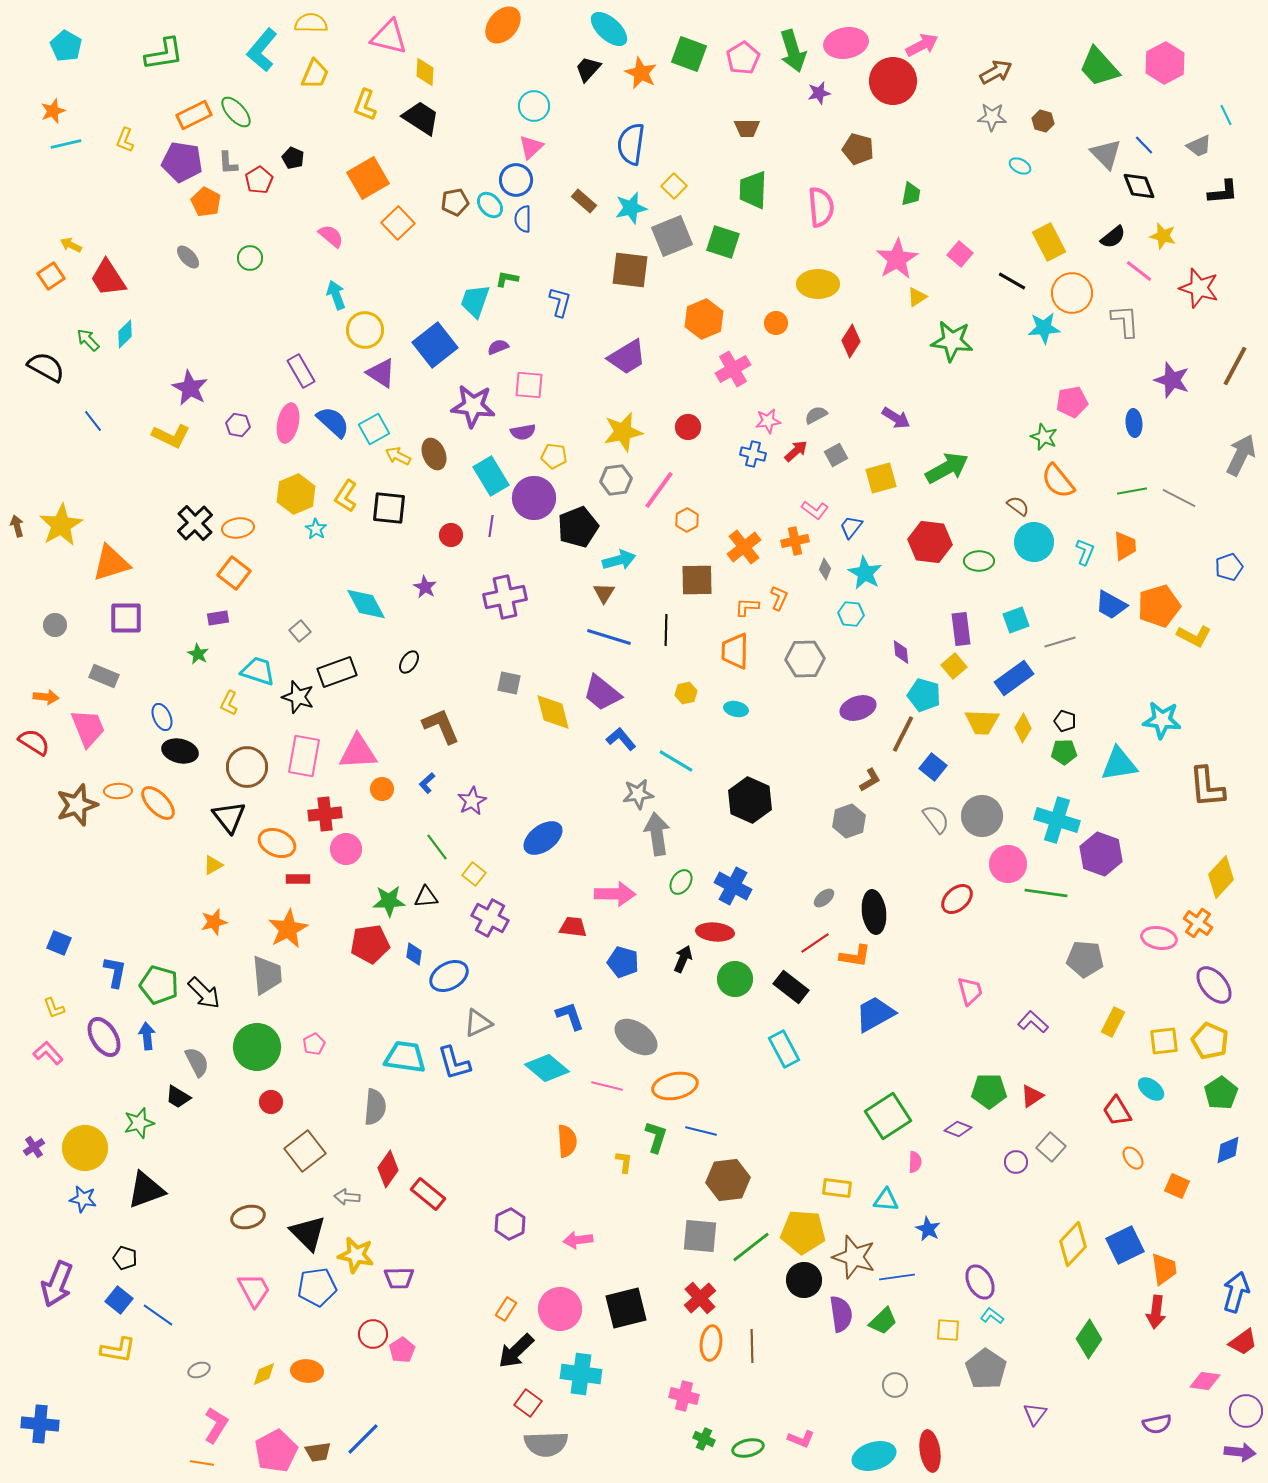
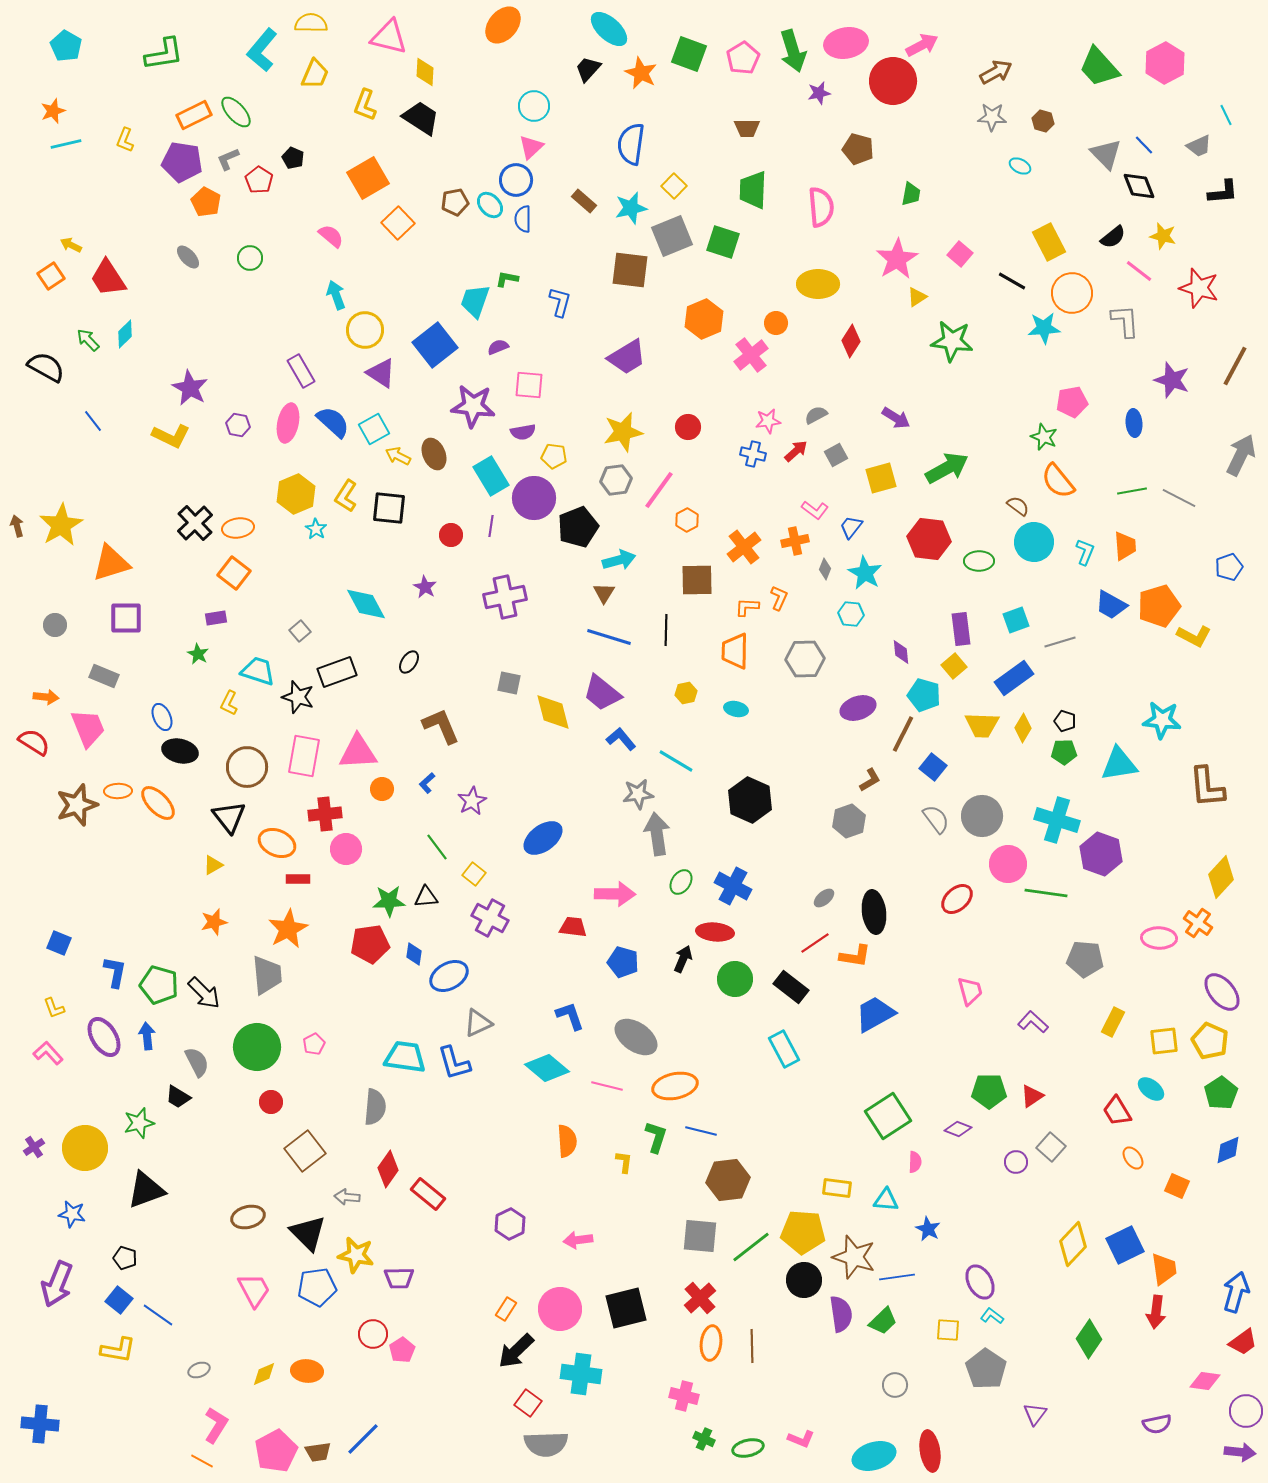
gray L-shape at (228, 163): moved 4 px up; rotated 70 degrees clockwise
red pentagon at (259, 180): rotated 8 degrees counterclockwise
pink cross at (733, 369): moved 18 px right, 14 px up; rotated 8 degrees counterclockwise
red hexagon at (930, 542): moved 1 px left, 3 px up
purple rectangle at (218, 618): moved 2 px left
yellow trapezoid at (982, 722): moved 3 px down
pink ellipse at (1159, 938): rotated 8 degrees counterclockwise
purple ellipse at (1214, 985): moved 8 px right, 7 px down
blue star at (83, 1199): moved 11 px left, 15 px down
orange line at (202, 1463): moved 2 px up; rotated 20 degrees clockwise
